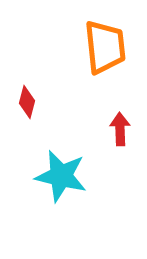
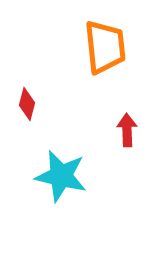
red diamond: moved 2 px down
red arrow: moved 7 px right, 1 px down
